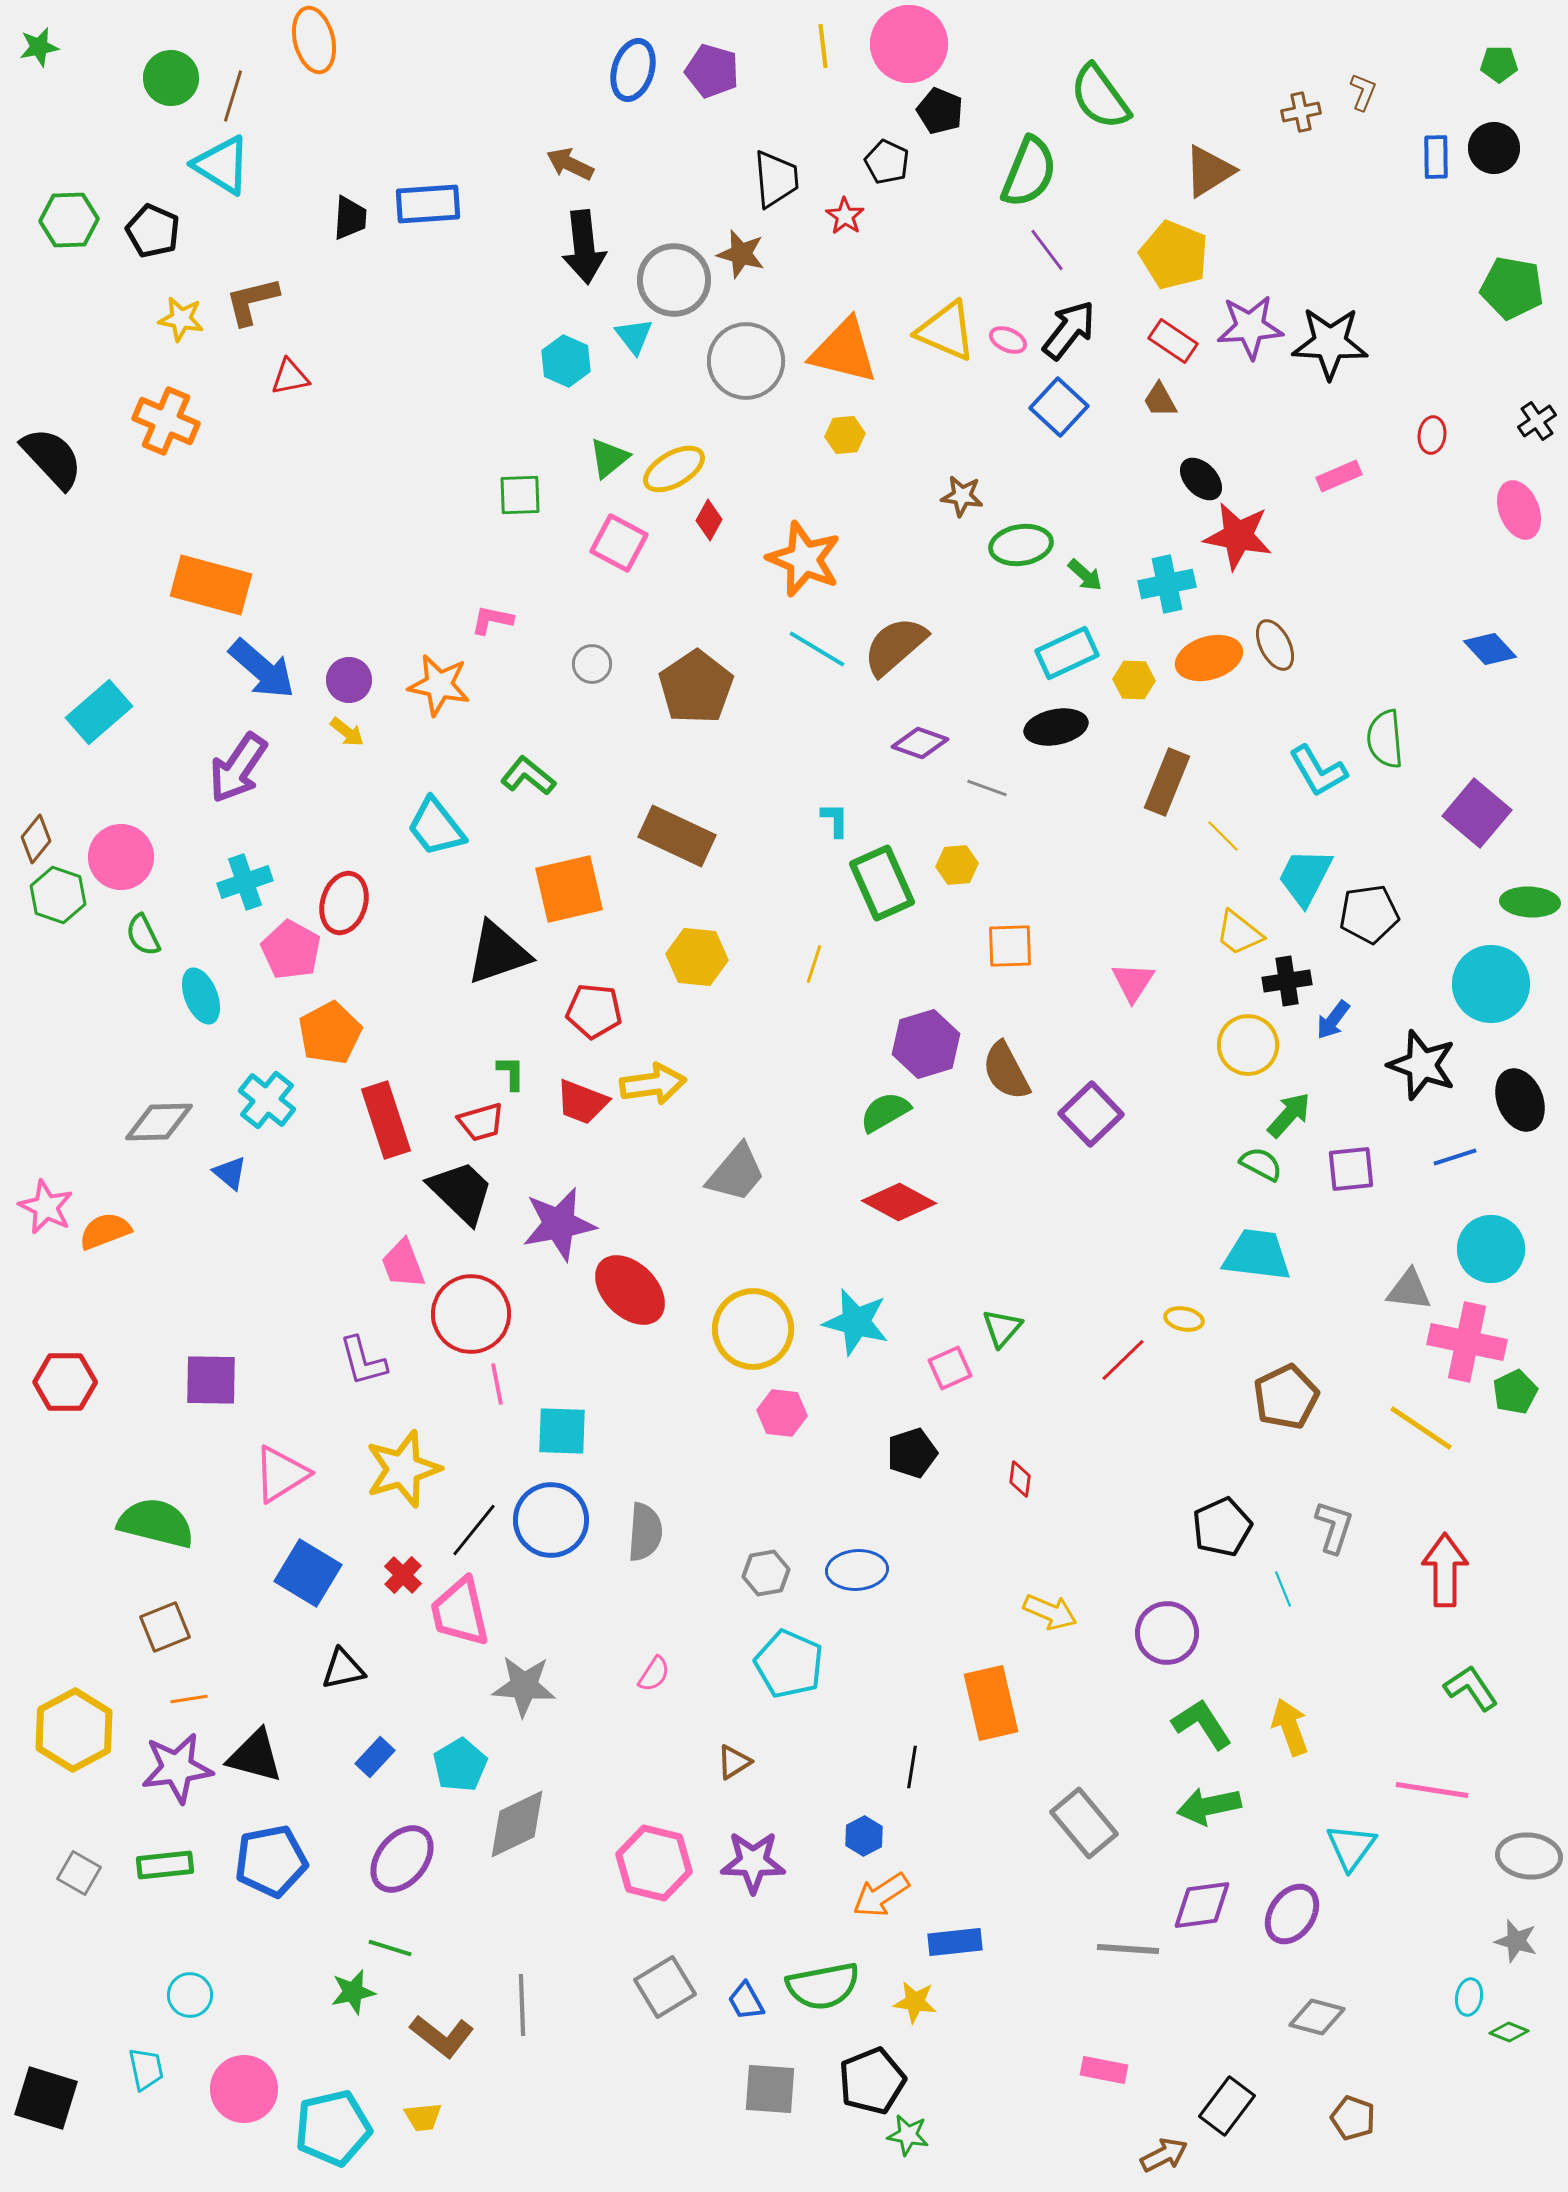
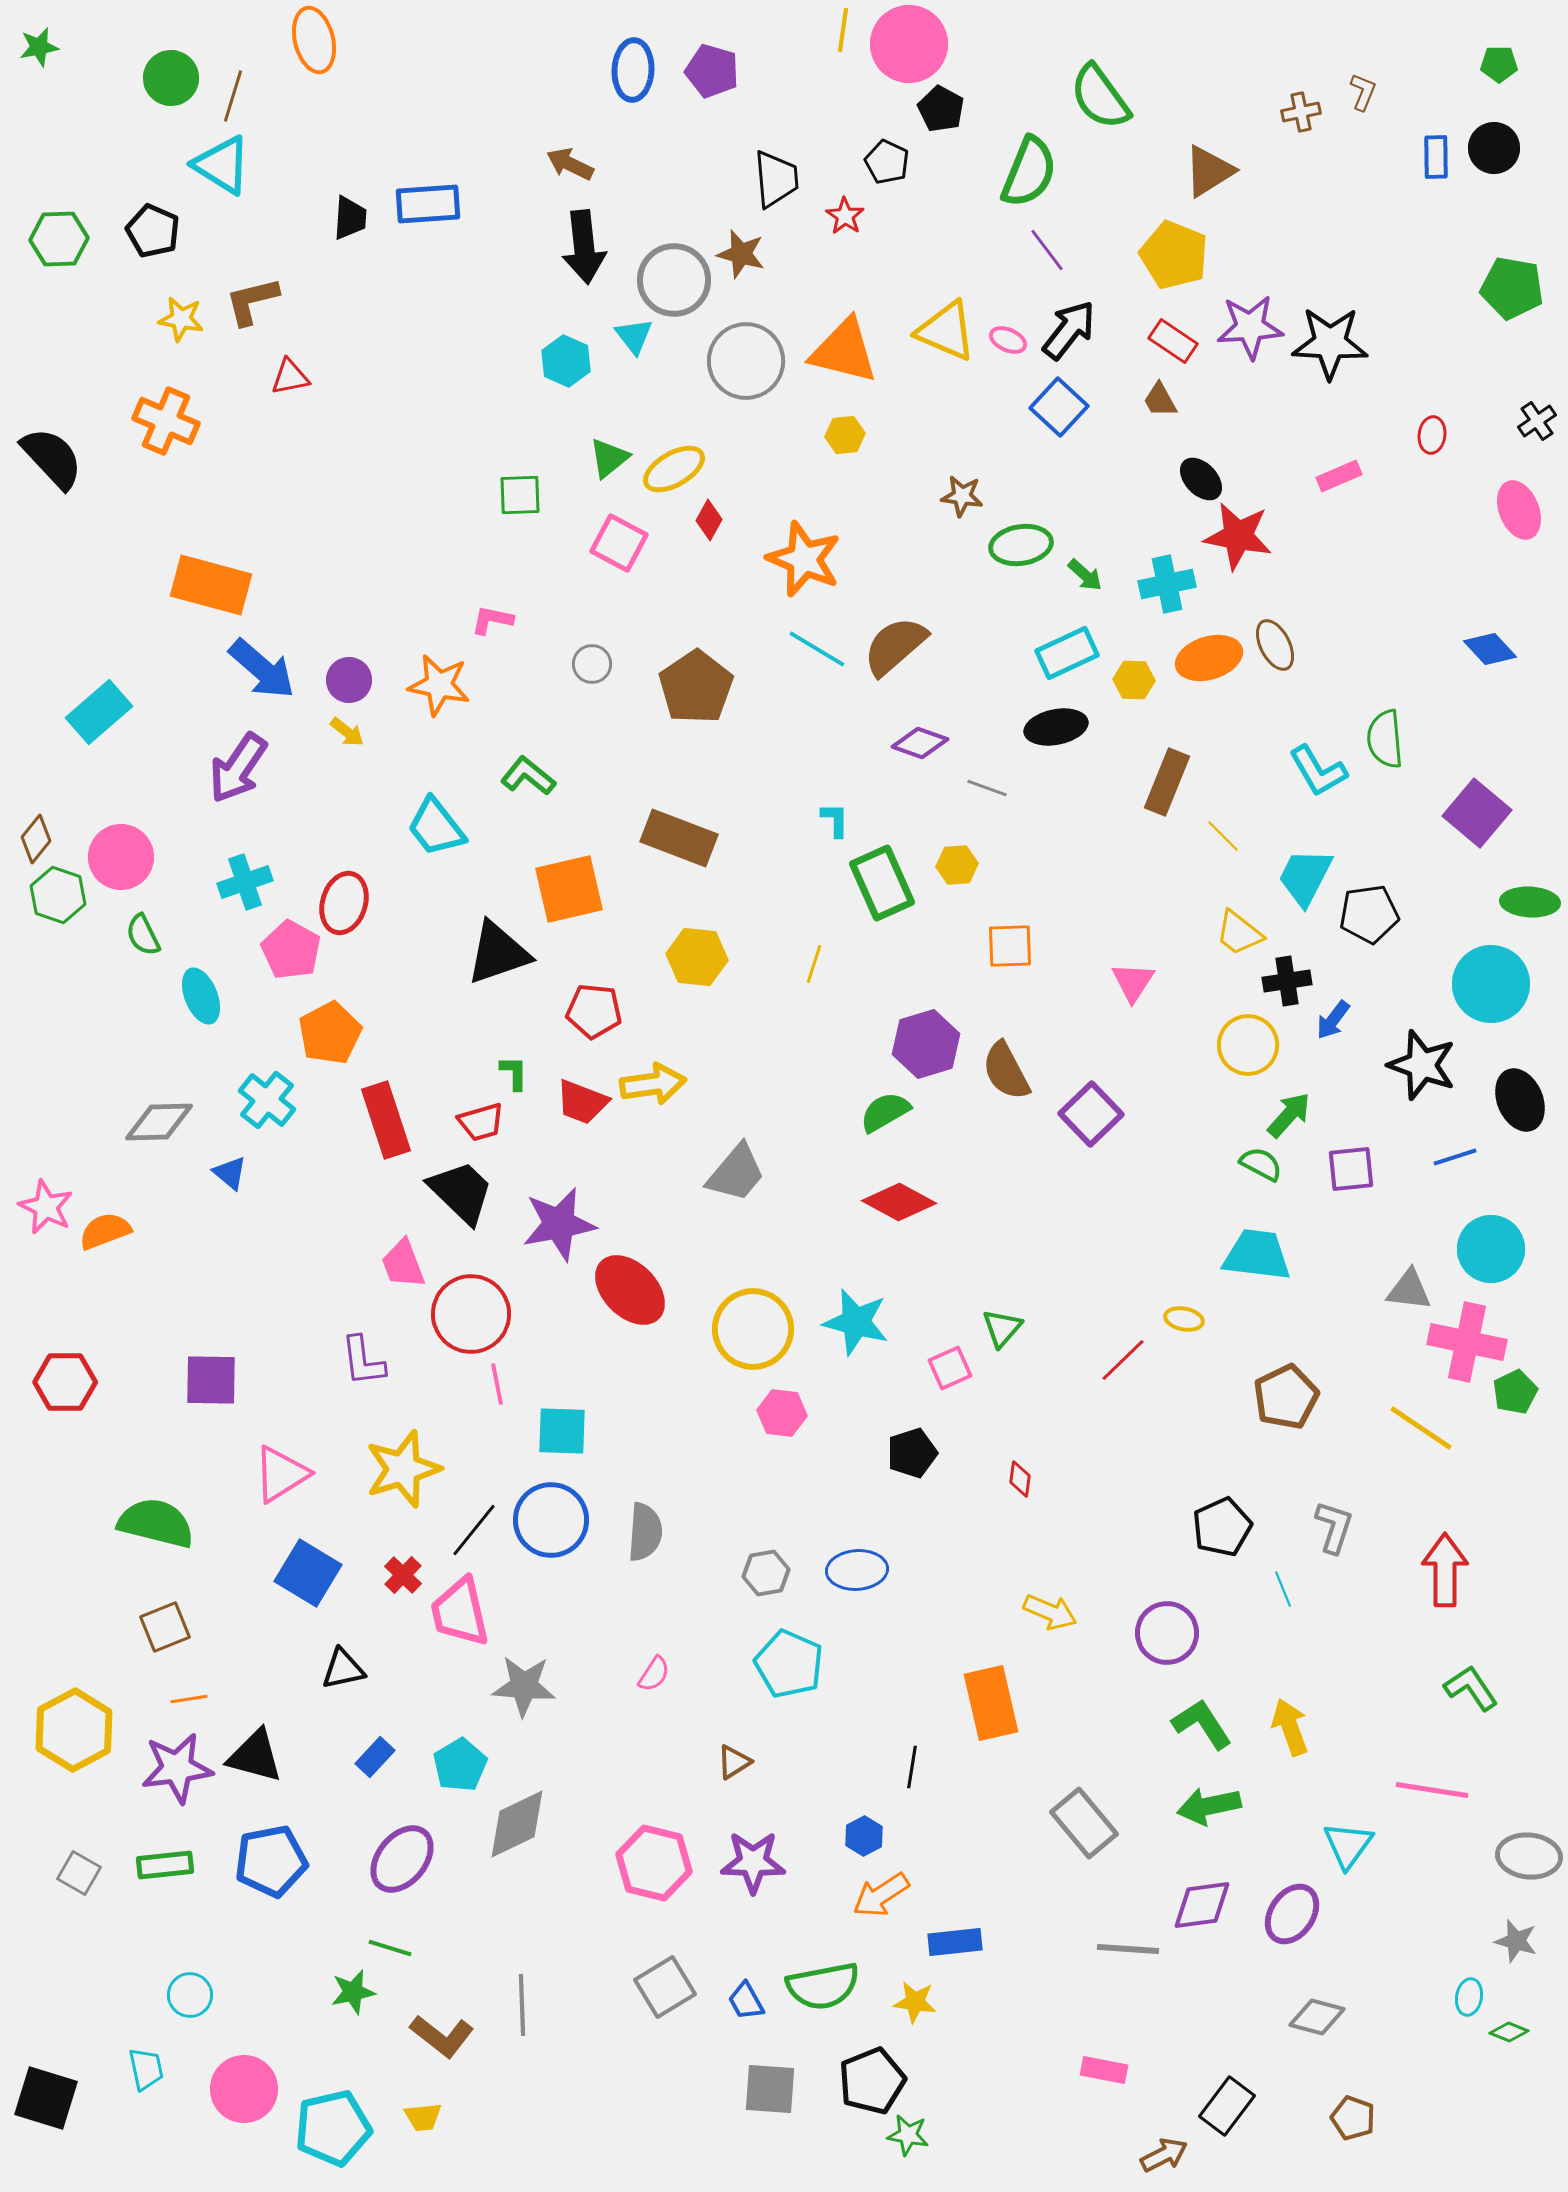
yellow line at (823, 46): moved 20 px right, 16 px up; rotated 15 degrees clockwise
blue ellipse at (633, 70): rotated 14 degrees counterclockwise
black pentagon at (940, 111): moved 1 px right, 2 px up; rotated 6 degrees clockwise
green hexagon at (69, 220): moved 10 px left, 19 px down
brown rectangle at (677, 836): moved 2 px right, 2 px down; rotated 4 degrees counterclockwise
green L-shape at (511, 1073): moved 3 px right
purple L-shape at (363, 1361): rotated 8 degrees clockwise
cyan triangle at (1351, 1847): moved 3 px left, 2 px up
